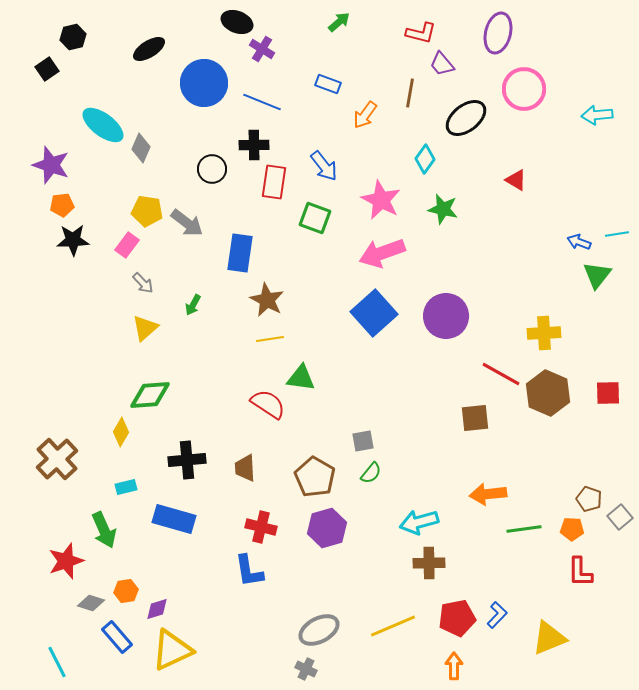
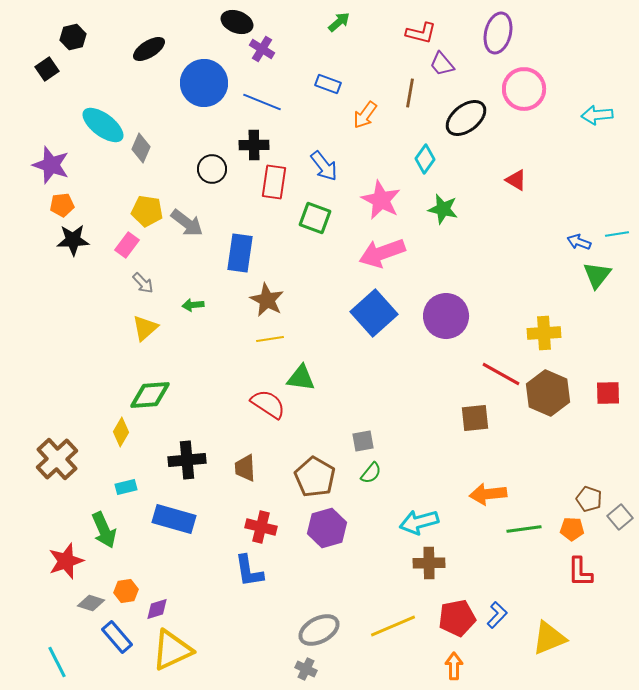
green arrow at (193, 305): rotated 55 degrees clockwise
